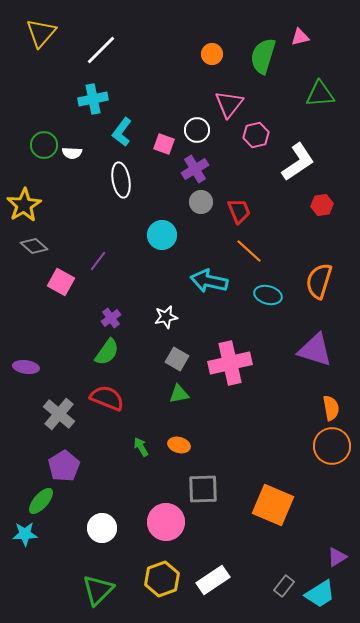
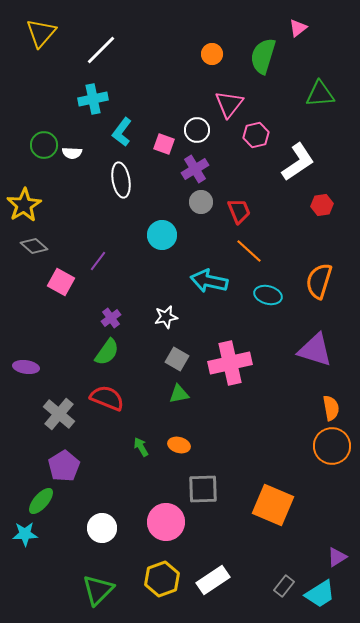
pink triangle at (300, 37): moved 2 px left, 9 px up; rotated 24 degrees counterclockwise
